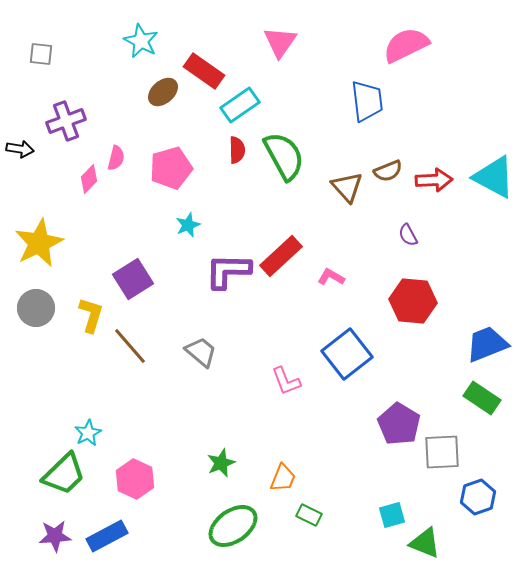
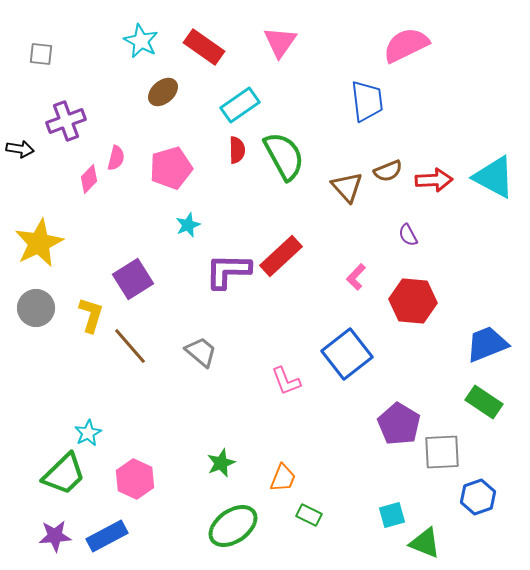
red rectangle at (204, 71): moved 24 px up
pink L-shape at (331, 277): moved 25 px right; rotated 76 degrees counterclockwise
green rectangle at (482, 398): moved 2 px right, 4 px down
